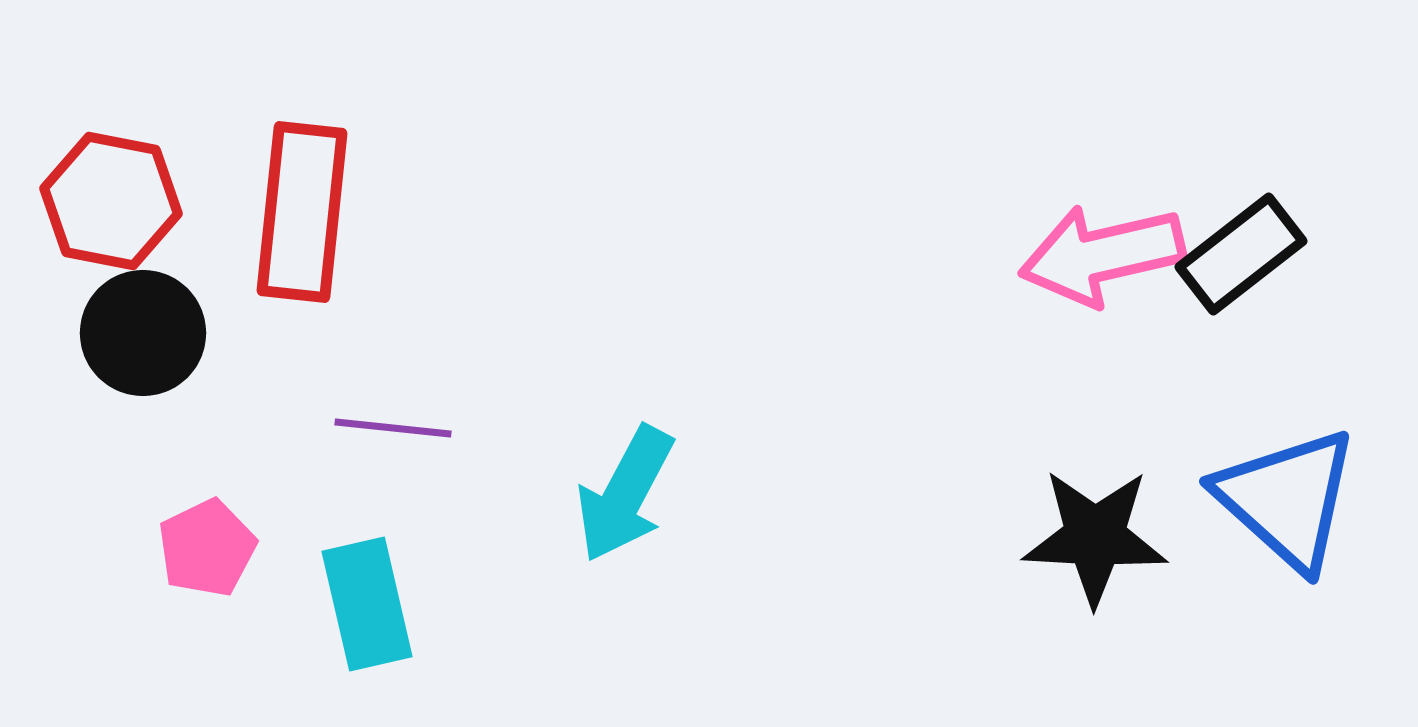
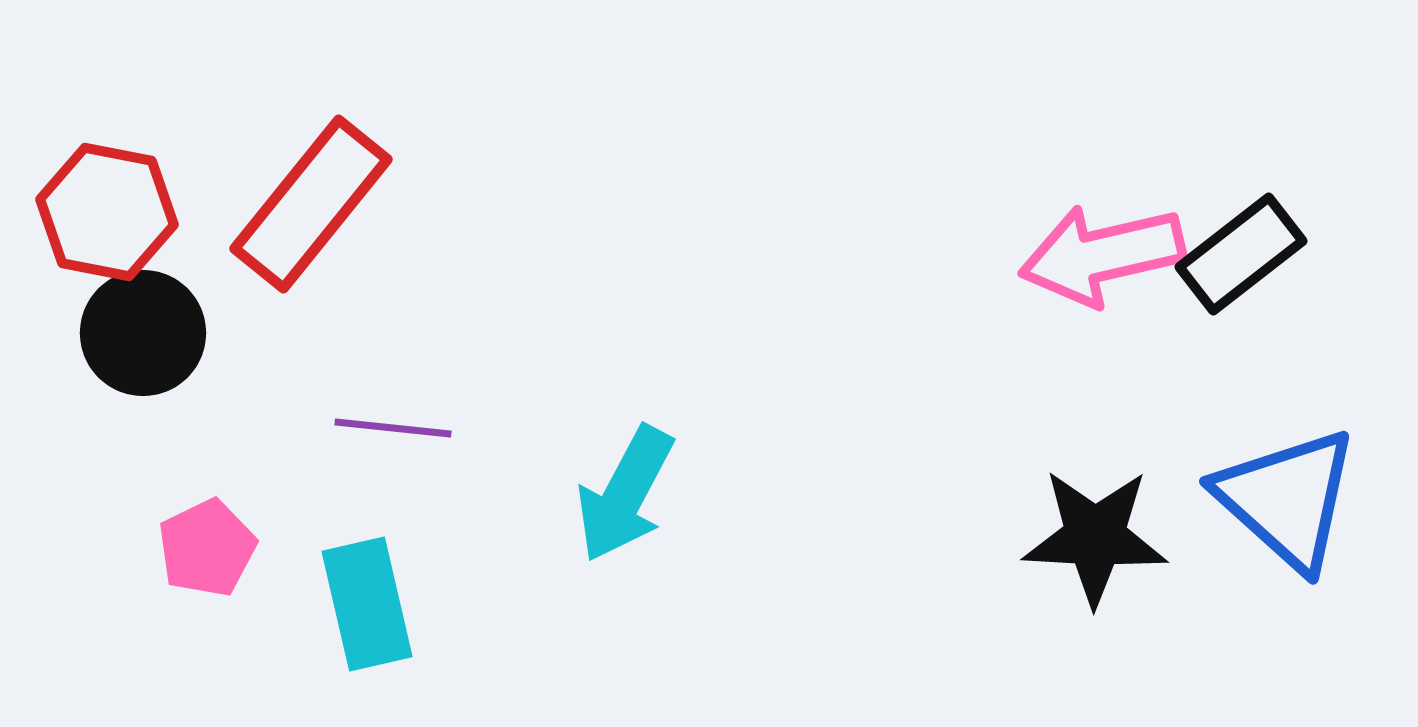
red hexagon: moved 4 px left, 11 px down
red rectangle: moved 9 px right, 8 px up; rotated 33 degrees clockwise
